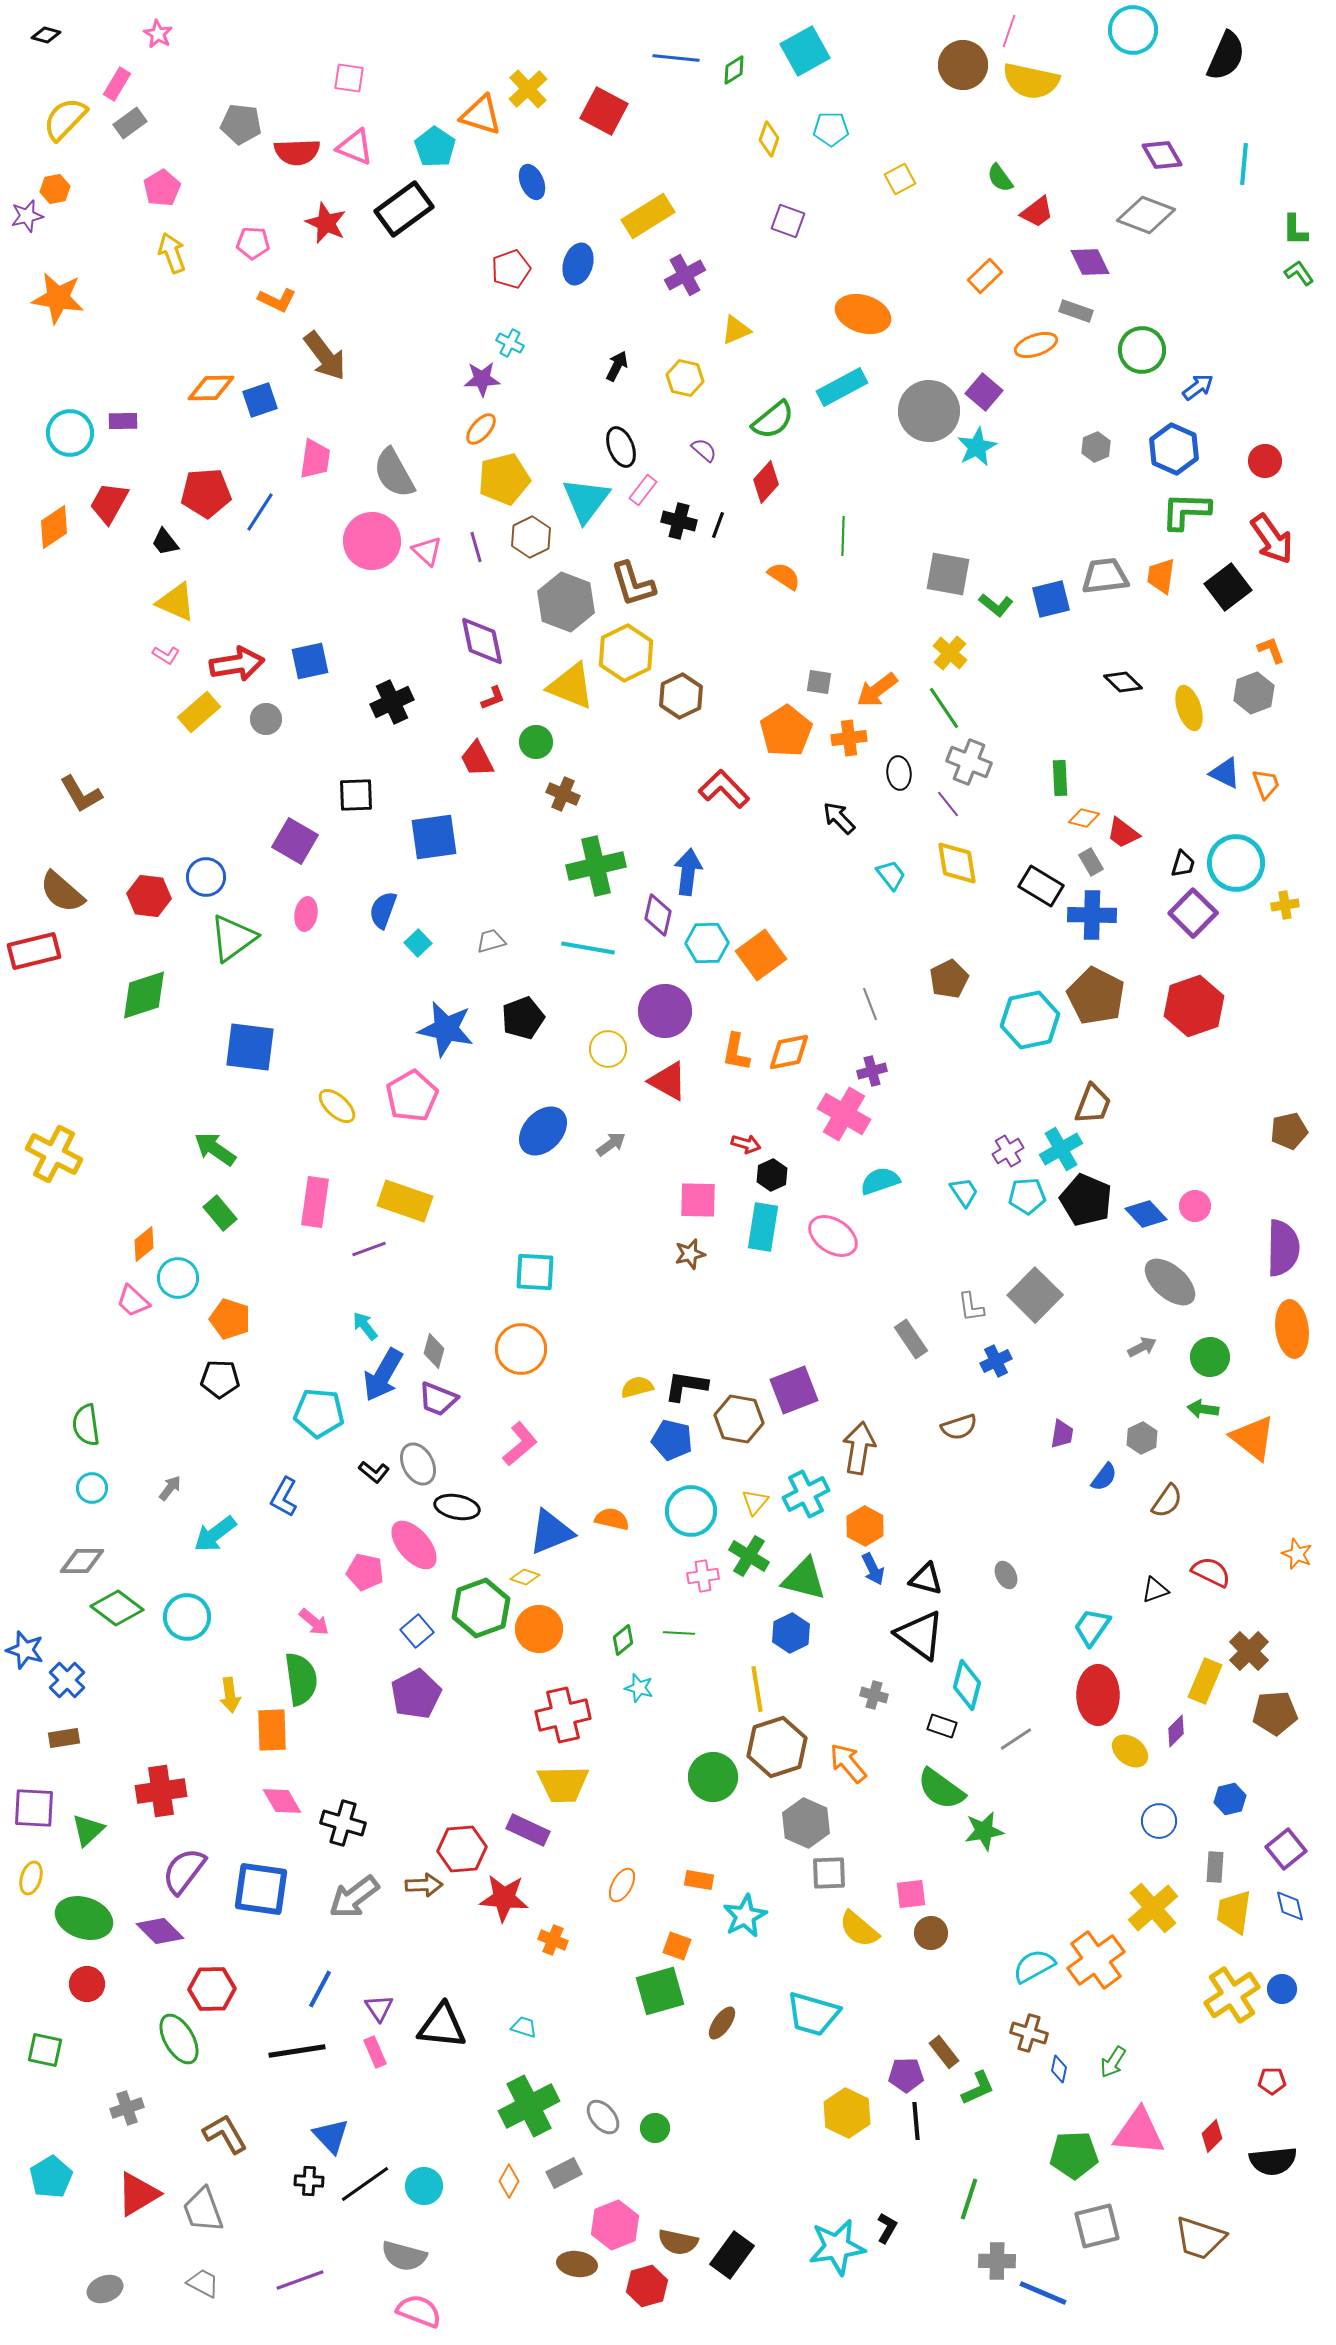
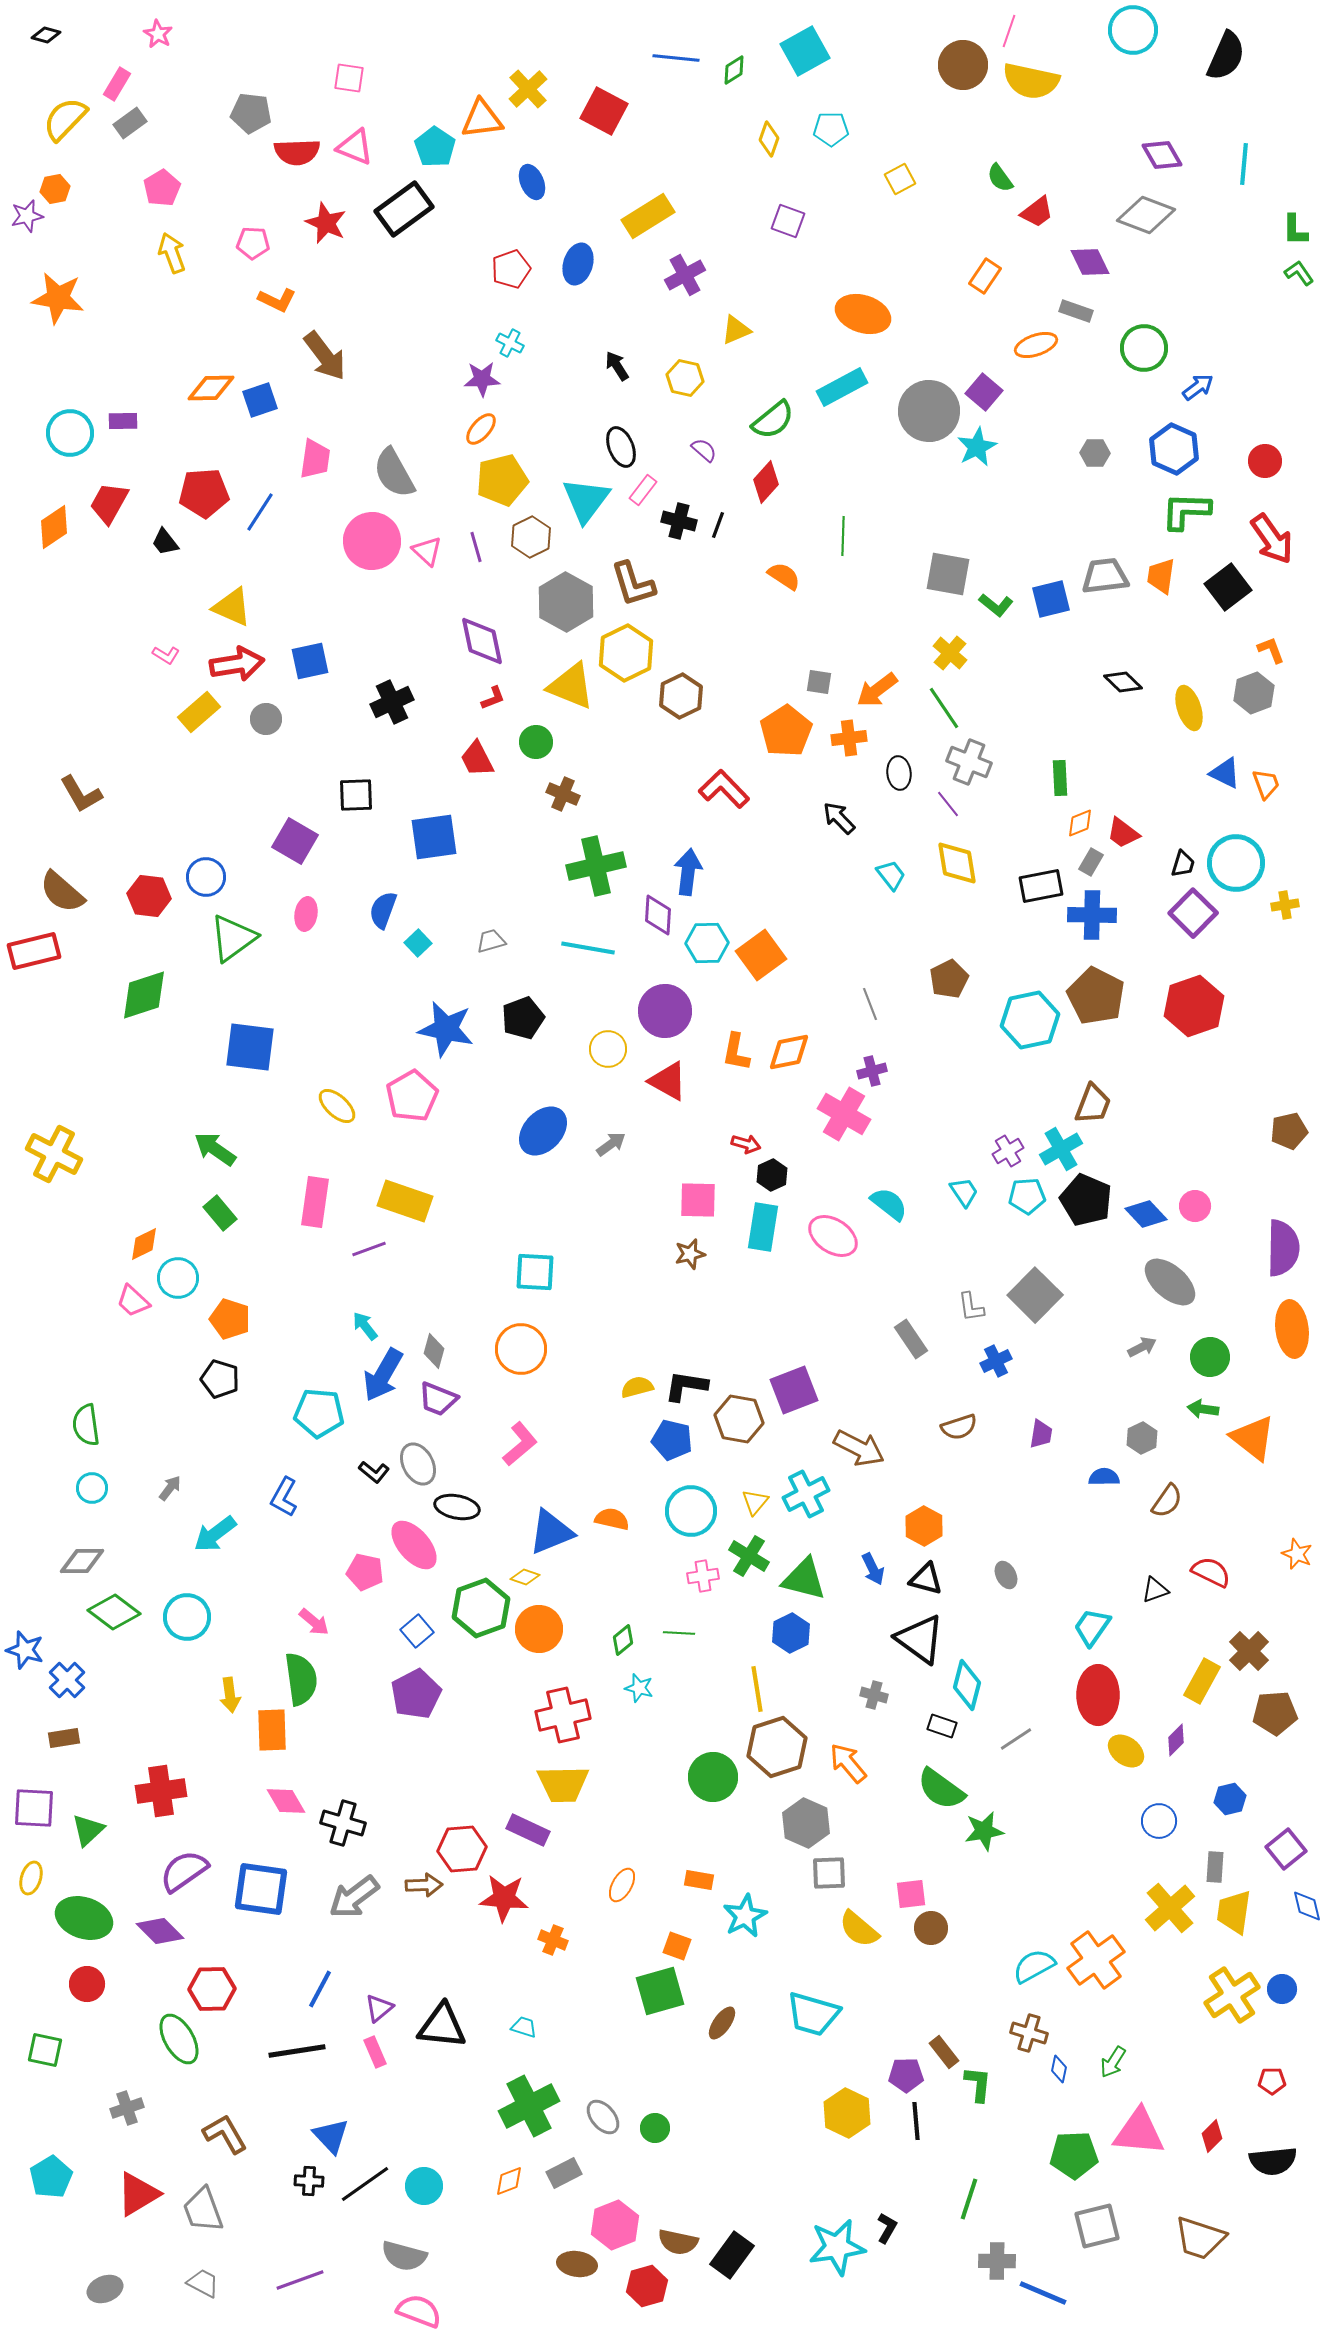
orange triangle at (481, 115): moved 1 px right, 4 px down; rotated 24 degrees counterclockwise
gray pentagon at (241, 124): moved 10 px right, 11 px up
orange rectangle at (985, 276): rotated 12 degrees counterclockwise
green circle at (1142, 350): moved 2 px right, 2 px up
black arrow at (617, 366): rotated 60 degrees counterclockwise
gray hexagon at (1096, 447): moved 1 px left, 6 px down; rotated 24 degrees clockwise
yellow pentagon at (504, 479): moved 2 px left, 1 px down
red pentagon at (206, 493): moved 2 px left
yellow triangle at (176, 602): moved 56 px right, 5 px down
gray hexagon at (566, 602): rotated 8 degrees clockwise
orange diamond at (1084, 818): moved 4 px left, 5 px down; rotated 36 degrees counterclockwise
gray rectangle at (1091, 862): rotated 60 degrees clockwise
black rectangle at (1041, 886): rotated 42 degrees counterclockwise
purple diamond at (658, 915): rotated 9 degrees counterclockwise
cyan semicircle at (880, 1181): moved 9 px right, 23 px down; rotated 57 degrees clockwise
orange diamond at (144, 1244): rotated 12 degrees clockwise
black pentagon at (220, 1379): rotated 15 degrees clockwise
purple trapezoid at (1062, 1434): moved 21 px left
brown arrow at (859, 1448): rotated 108 degrees clockwise
blue semicircle at (1104, 1477): rotated 128 degrees counterclockwise
orange hexagon at (865, 1526): moved 59 px right
green diamond at (117, 1608): moved 3 px left, 4 px down
black triangle at (920, 1635): moved 4 px down
yellow rectangle at (1205, 1681): moved 3 px left; rotated 6 degrees clockwise
purple diamond at (1176, 1731): moved 9 px down
yellow ellipse at (1130, 1751): moved 4 px left
pink diamond at (282, 1801): moved 4 px right
purple semicircle at (184, 1871): rotated 18 degrees clockwise
blue diamond at (1290, 1906): moved 17 px right
yellow cross at (1153, 1908): moved 17 px right
brown circle at (931, 1933): moved 5 px up
purple triangle at (379, 2008): rotated 24 degrees clockwise
green L-shape at (978, 2088): moved 4 px up; rotated 60 degrees counterclockwise
orange diamond at (509, 2181): rotated 40 degrees clockwise
